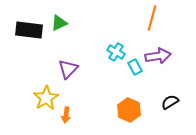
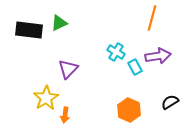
orange arrow: moved 1 px left
